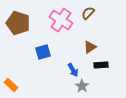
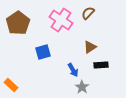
brown pentagon: rotated 20 degrees clockwise
gray star: moved 1 px down
